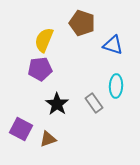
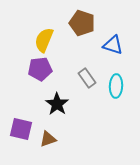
gray rectangle: moved 7 px left, 25 px up
purple square: rotated 15 degrees counterclockwise
